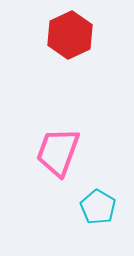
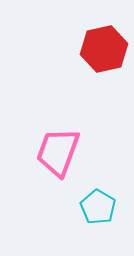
red hexagon: moved 34 px right, 14 px down; rotated 12 degrees clockwise
